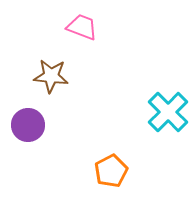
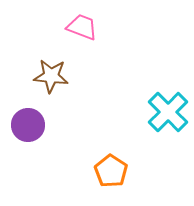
orange pentagon: rotated 12 degrees counterclockwise
